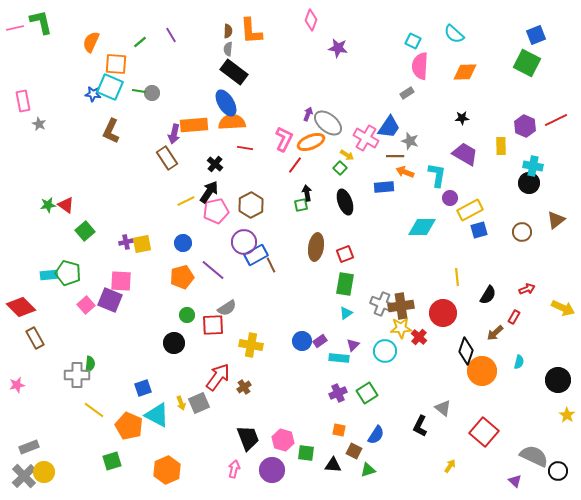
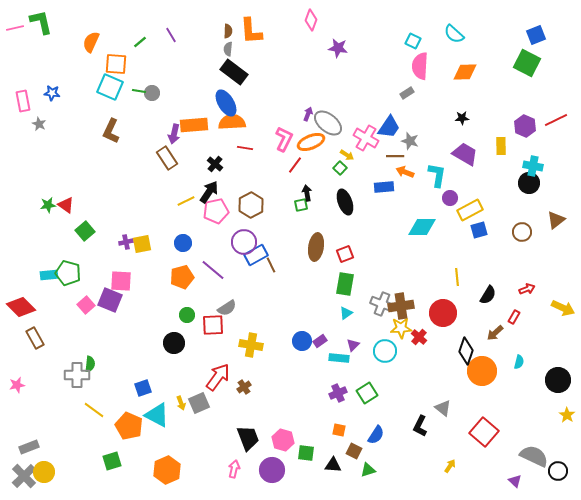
blue star at (93, 94): moved 41 px left, 1 px up
